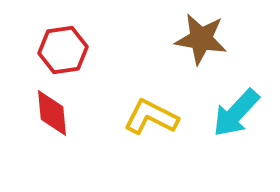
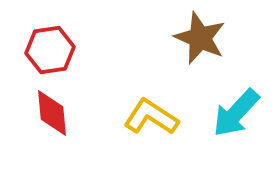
brown star: moved 1 px left, 1 px up; rotated 14 degrees clockwise
red hexagon: moved 13 px left
yellow L-shape: rotated 6 degrees clockwise
